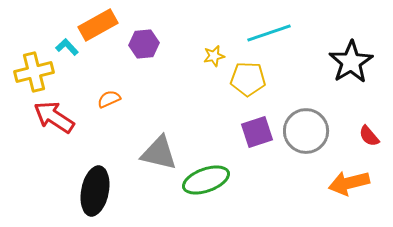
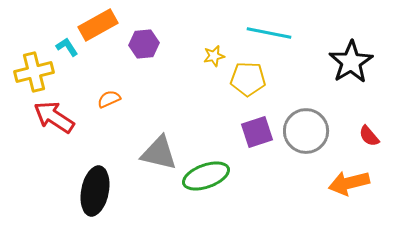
cyan line: rotated 30 degrees clockwise
cyan L-shape: rotated 10 degrees clockwise
green ellipse: moved 4 px up
